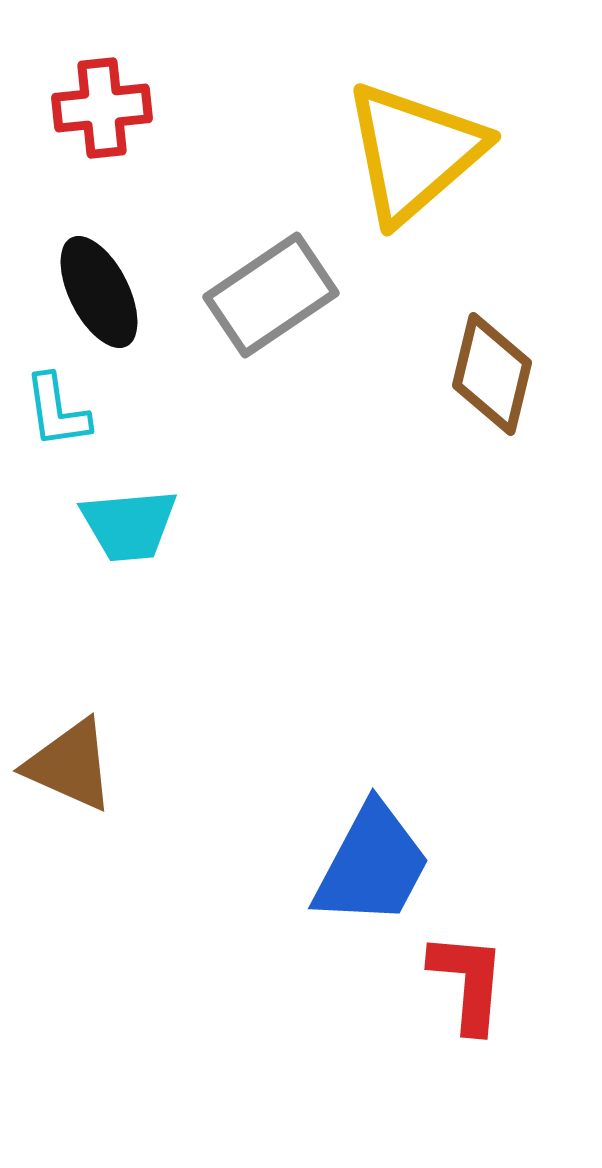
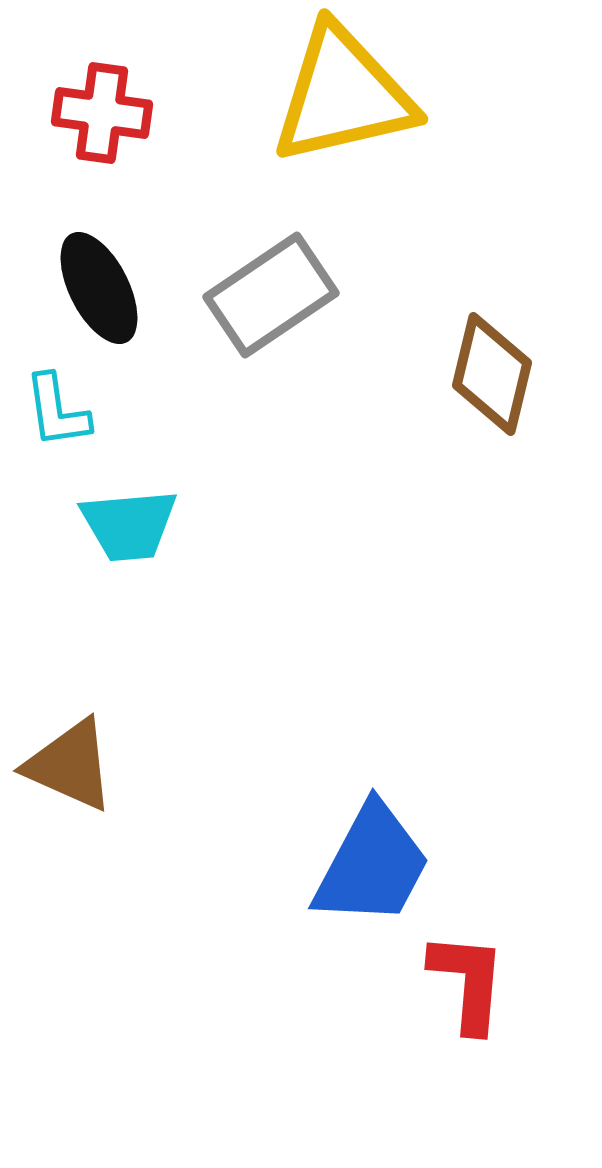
red cross: moved 5 px down; rotated 14 degrees clockwise
yellow triangle: moved 71 px left, 57 px up; rotated 28 degrees clockwise
black ellipse: moved 4 px up
